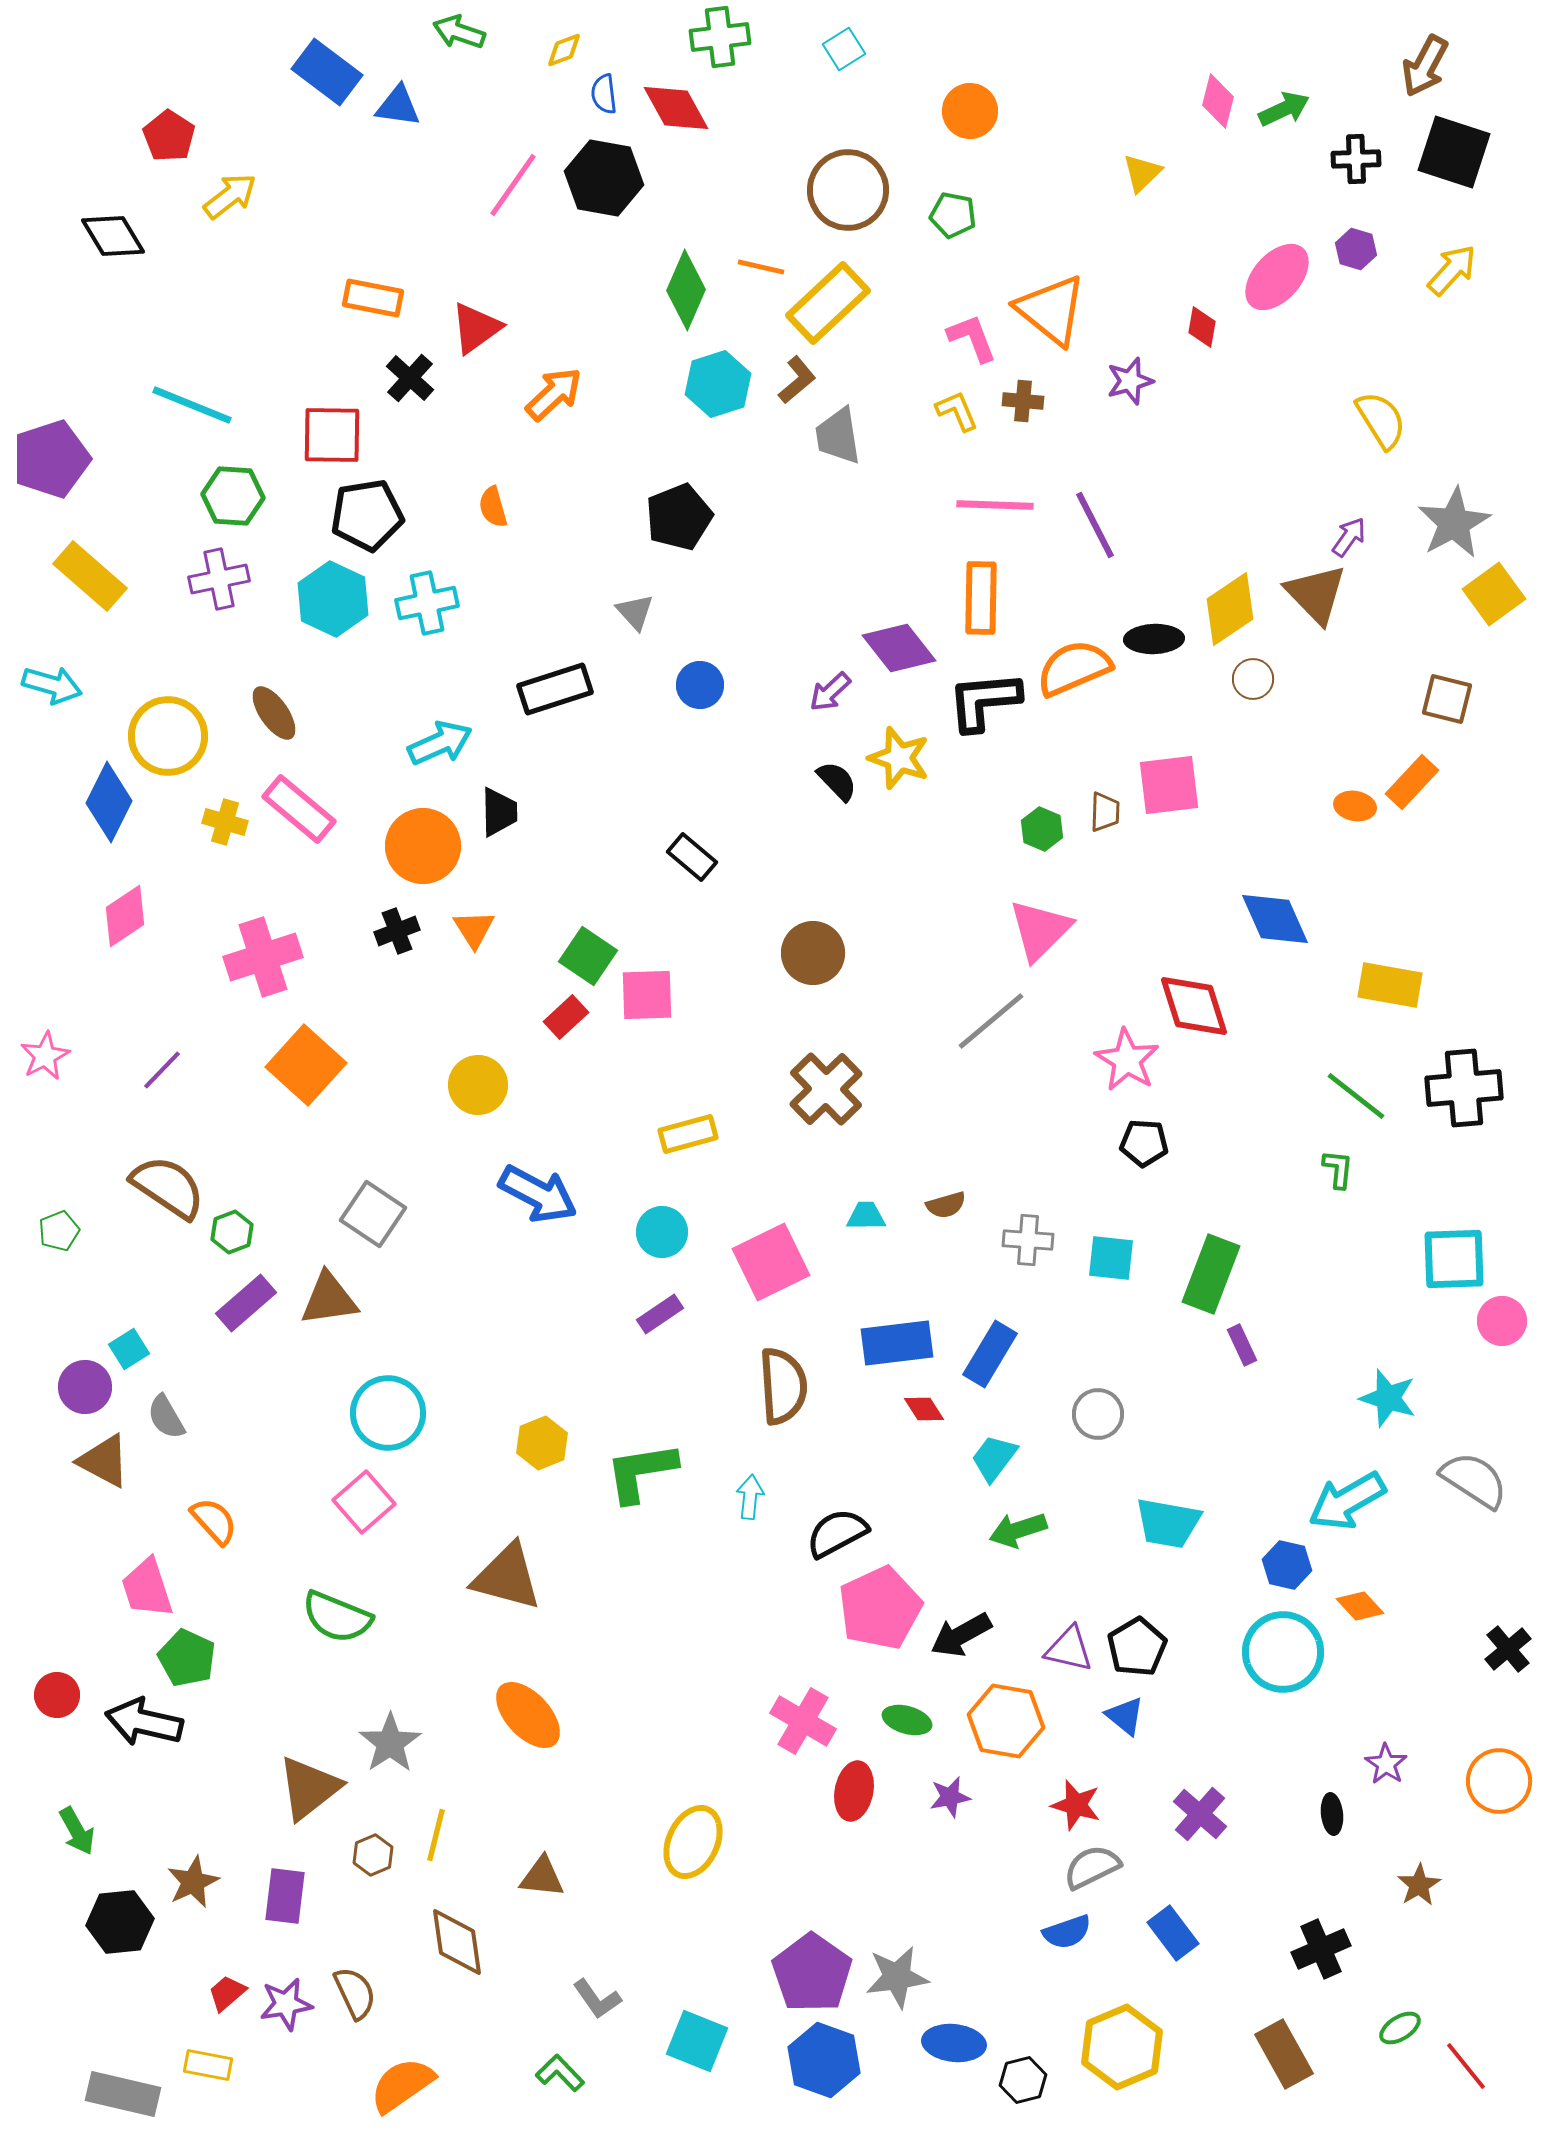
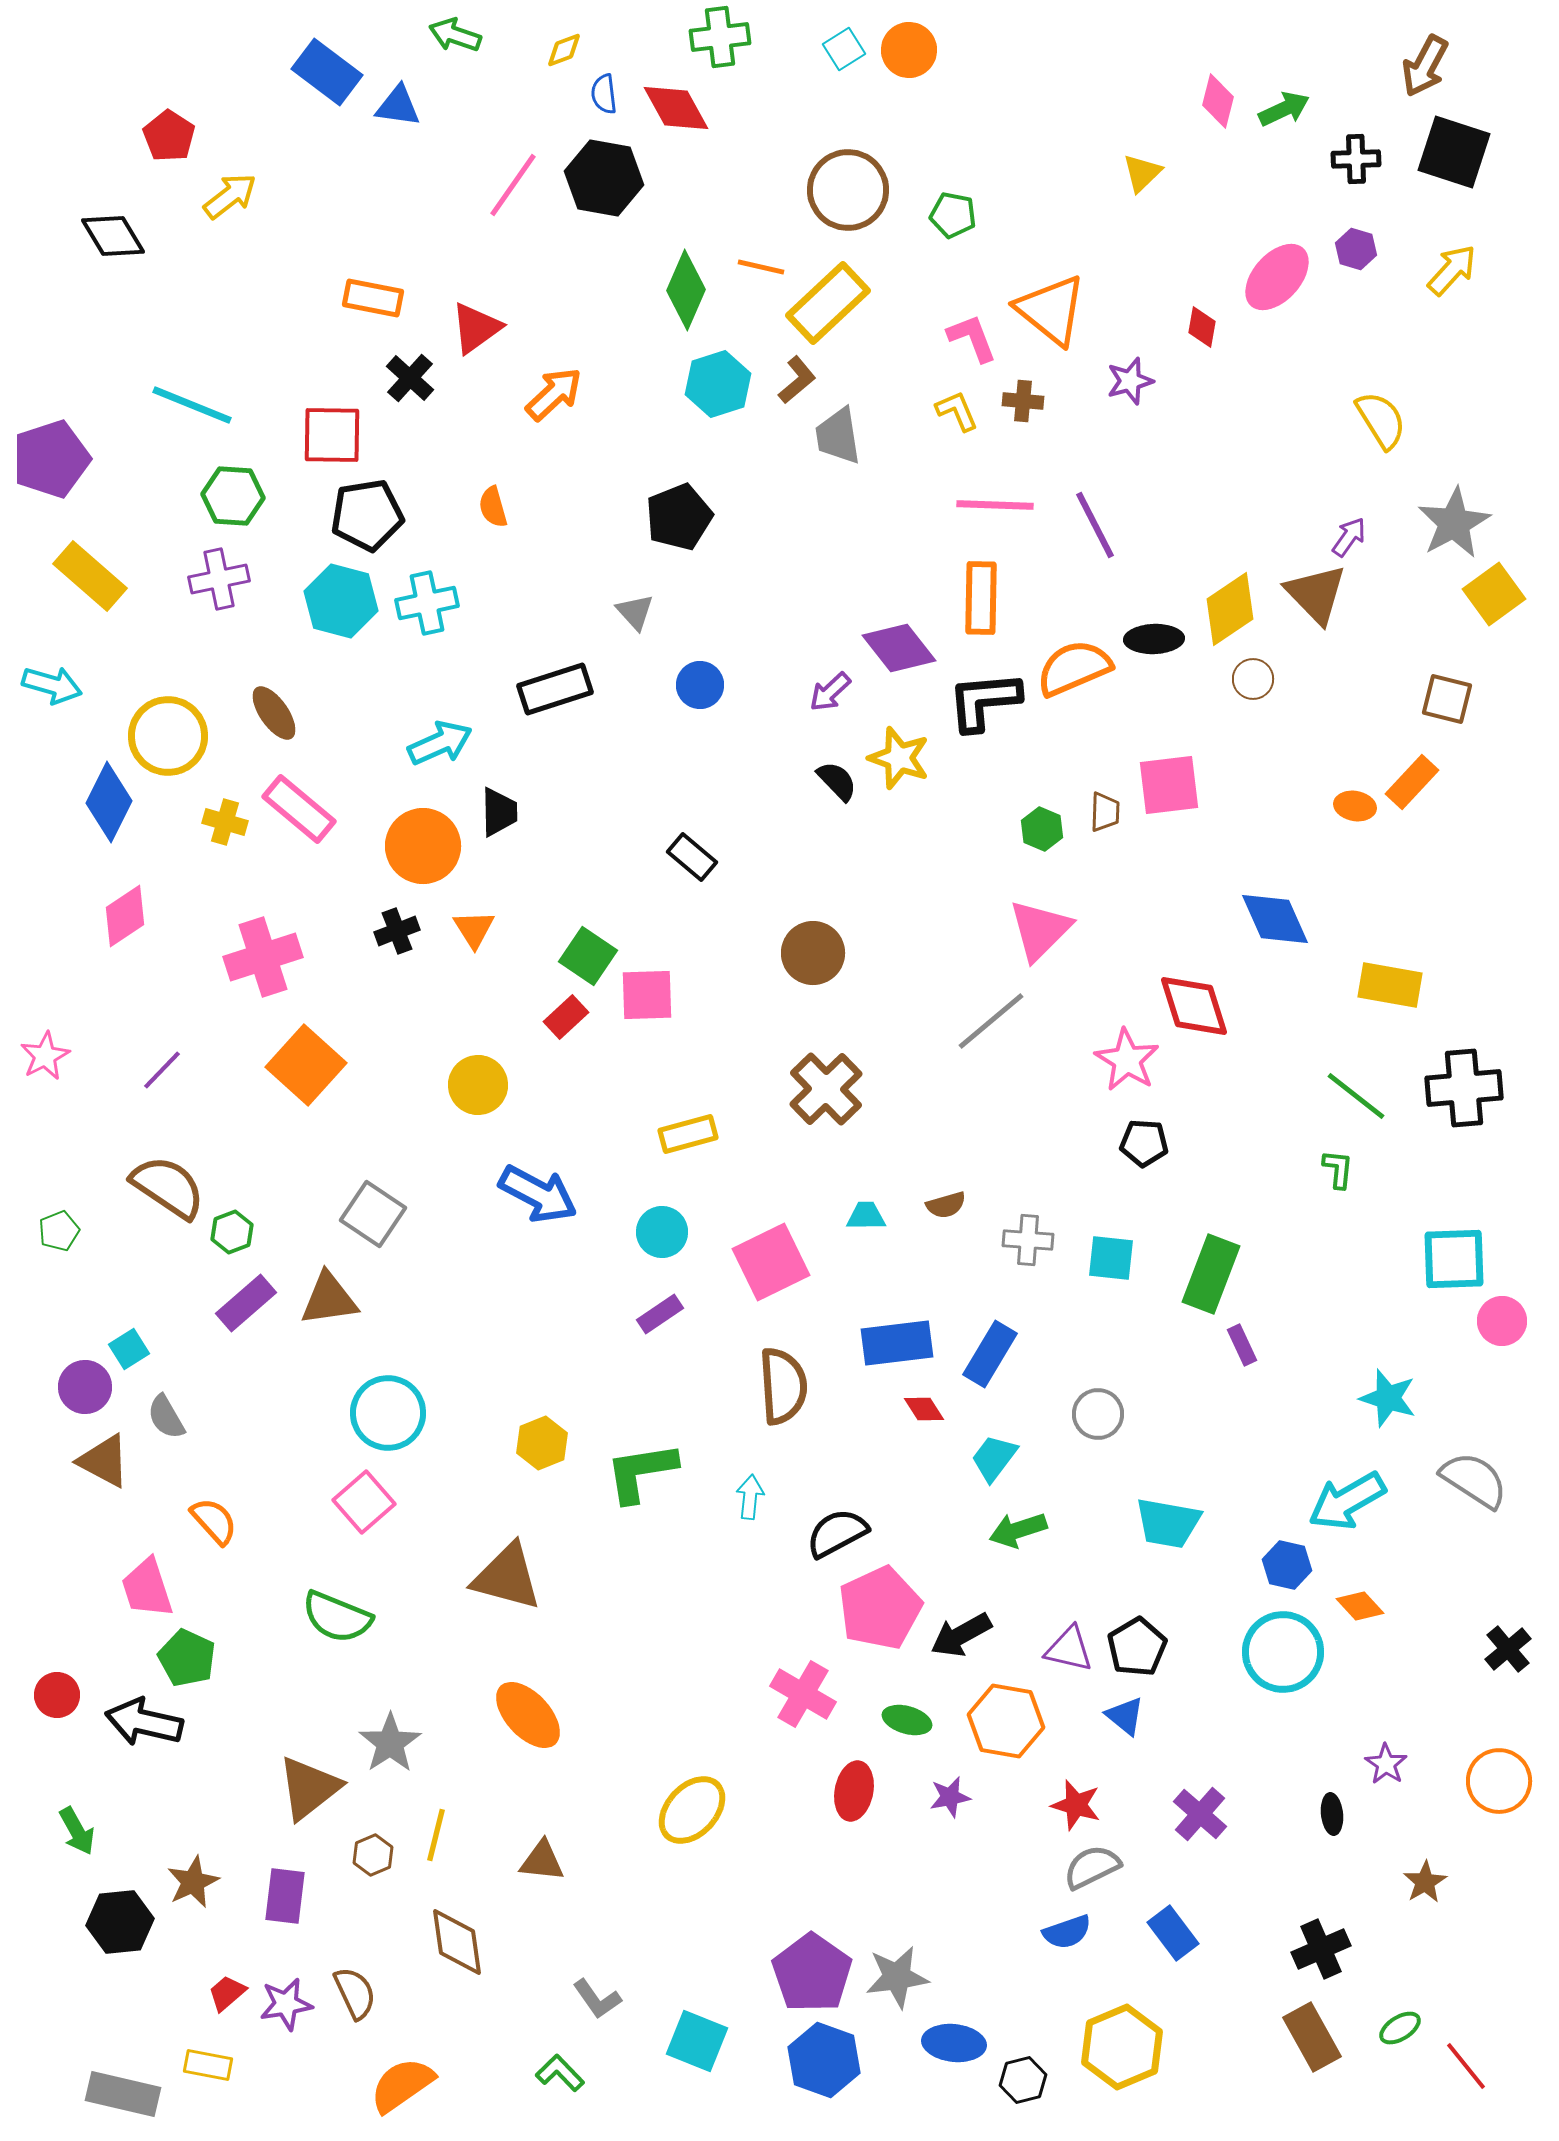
green arrow at (459, 32): moved 4 px left, 3 px down
orange circle at (970, 111): moved 61 px left, 61 px up
cyan hexagon at (333, 599): moved 8 px right, 2 px down; rotated 10 degrees counterclockwise
pink cross at (803, 1721): moved 27 px up
yellow ellipse at (693, 1842): moved 1 px left, 32 px up; rotated 18 degrees clockwise
brown triangle at (542, 1877): moved 16 px up
brown star at (1419, 1885): moved 6 px right, 3 px up
brown rectangle at (1284, 2054): moved 28 px right, 17 px up
